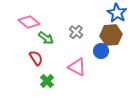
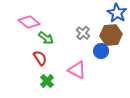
gray cross: moved 7 px right, 1 px down
red semicircle: moved 4 px right
pink triangle: moved 3 px down
